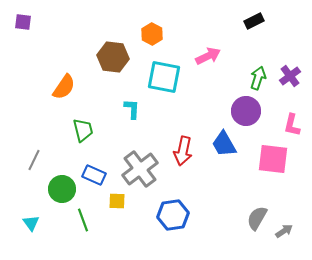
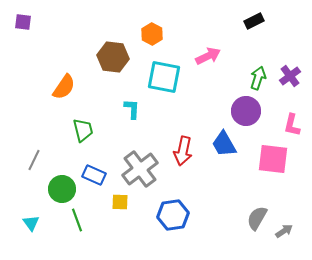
yellow square: moved 3 px right, 1 px down
green line: moved 6 px left
